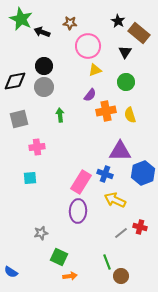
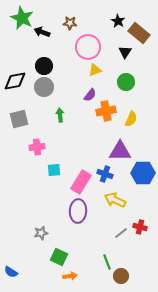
green star: moved 1 px right, 1 px up
pink circle: moved 1 px down
yellow semicircle: moved 1 px right, 4 px down; rotated 140 degrees counterclockwise
blue hexagon: rotated 20 degrees clockwise
cyan square: moved 24 px right, 8 px up
